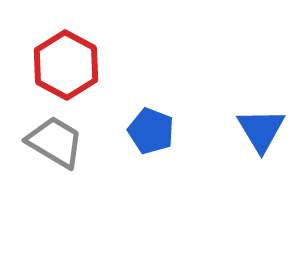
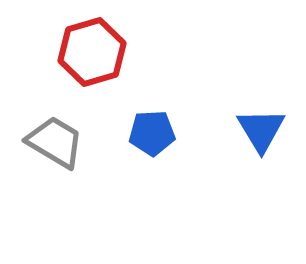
red hexagon: moved 26 px right, 13 px up; rotated 16 degrees clockwise
blue pentagon: moved 1 px right, 2 px down; rotated 24 degrees counterclockwise
